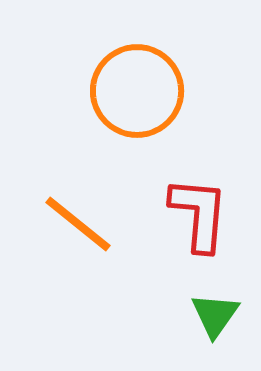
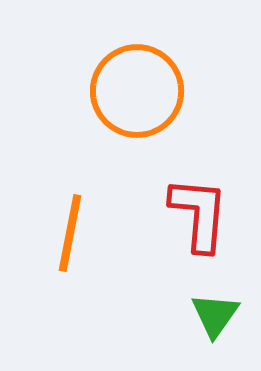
orange line: moved 8 px left, 9 px down; rotated 62 degrees clockwise
